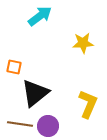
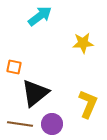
purple circle: moved 4 px right, 2 px up
